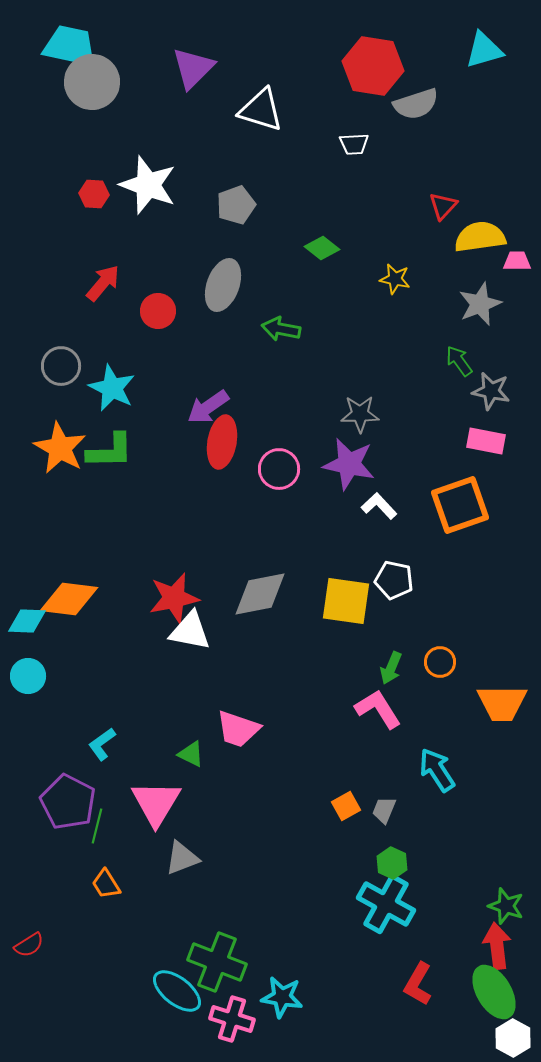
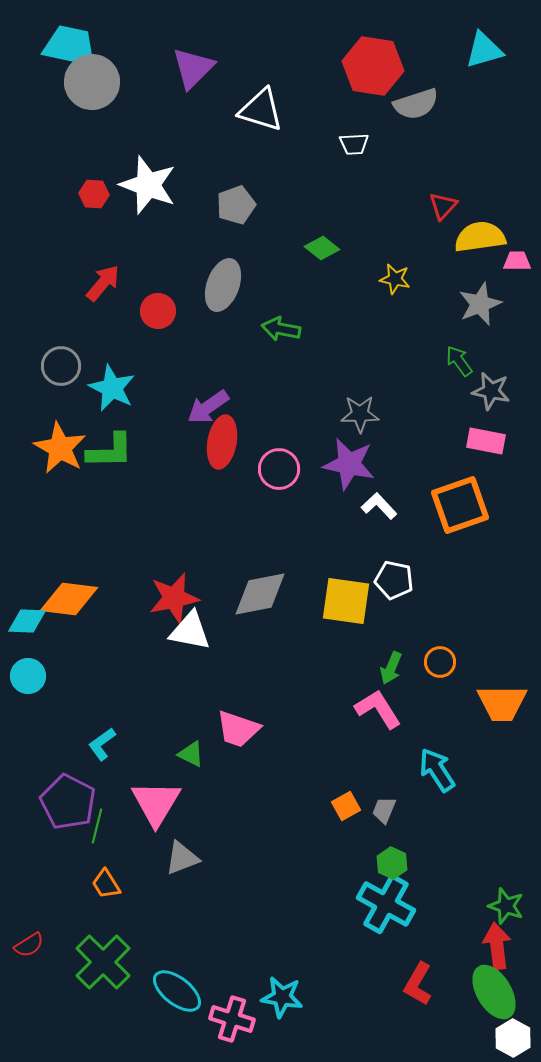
green cross at (217, 962): moved 114 px left; rotated 24 degrees clockwise
